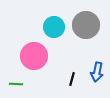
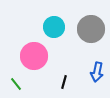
gray circle: moved 5 px right, 4 px down
black line: moved 8 px left, 3 px down
green line: rotated 48 degrees clockwise
